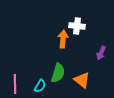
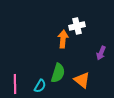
white cross: rotated 21 degrees counterclockwise
